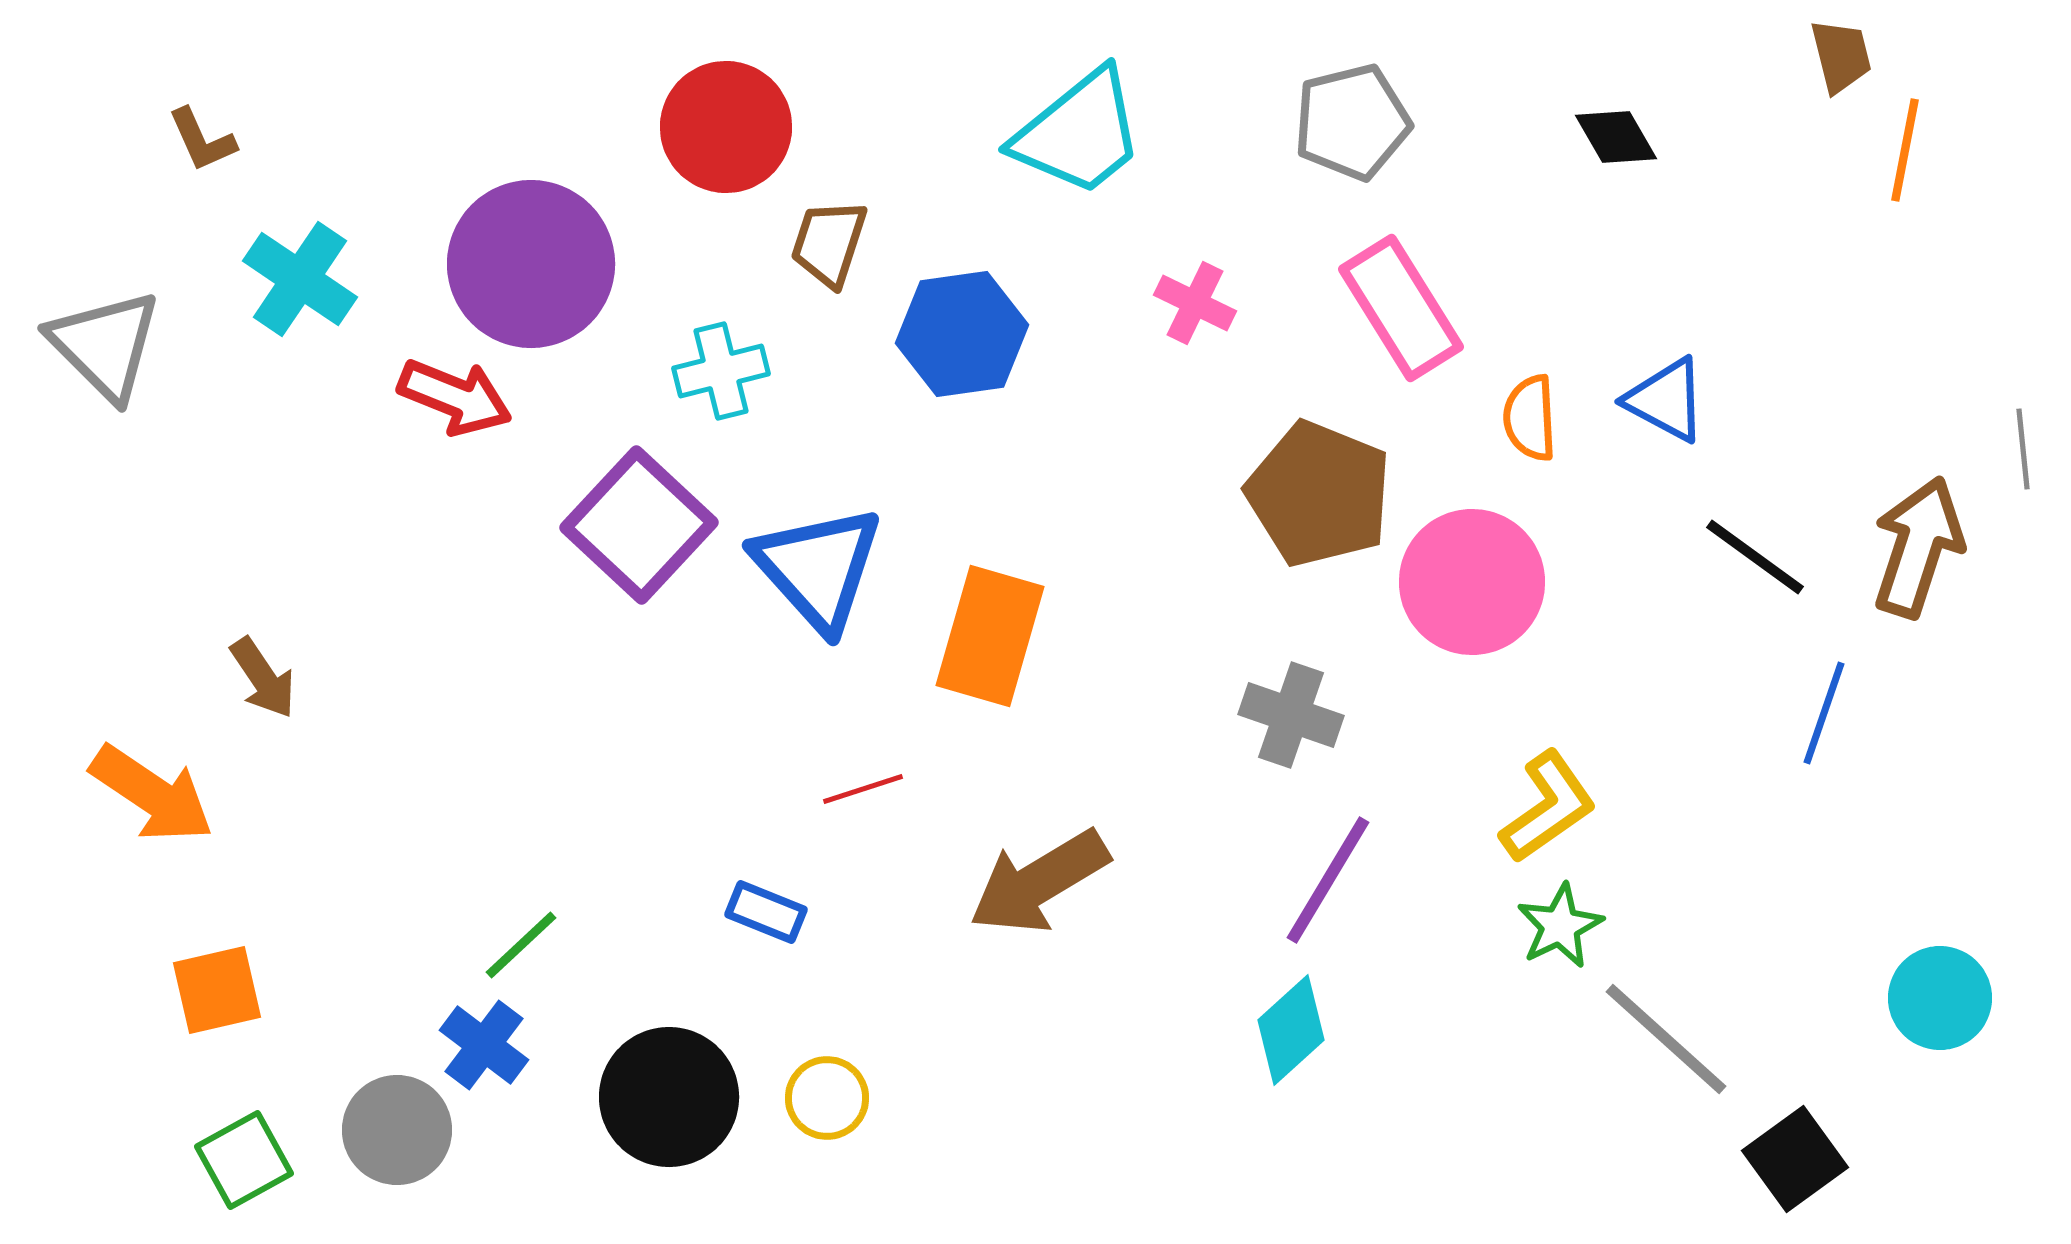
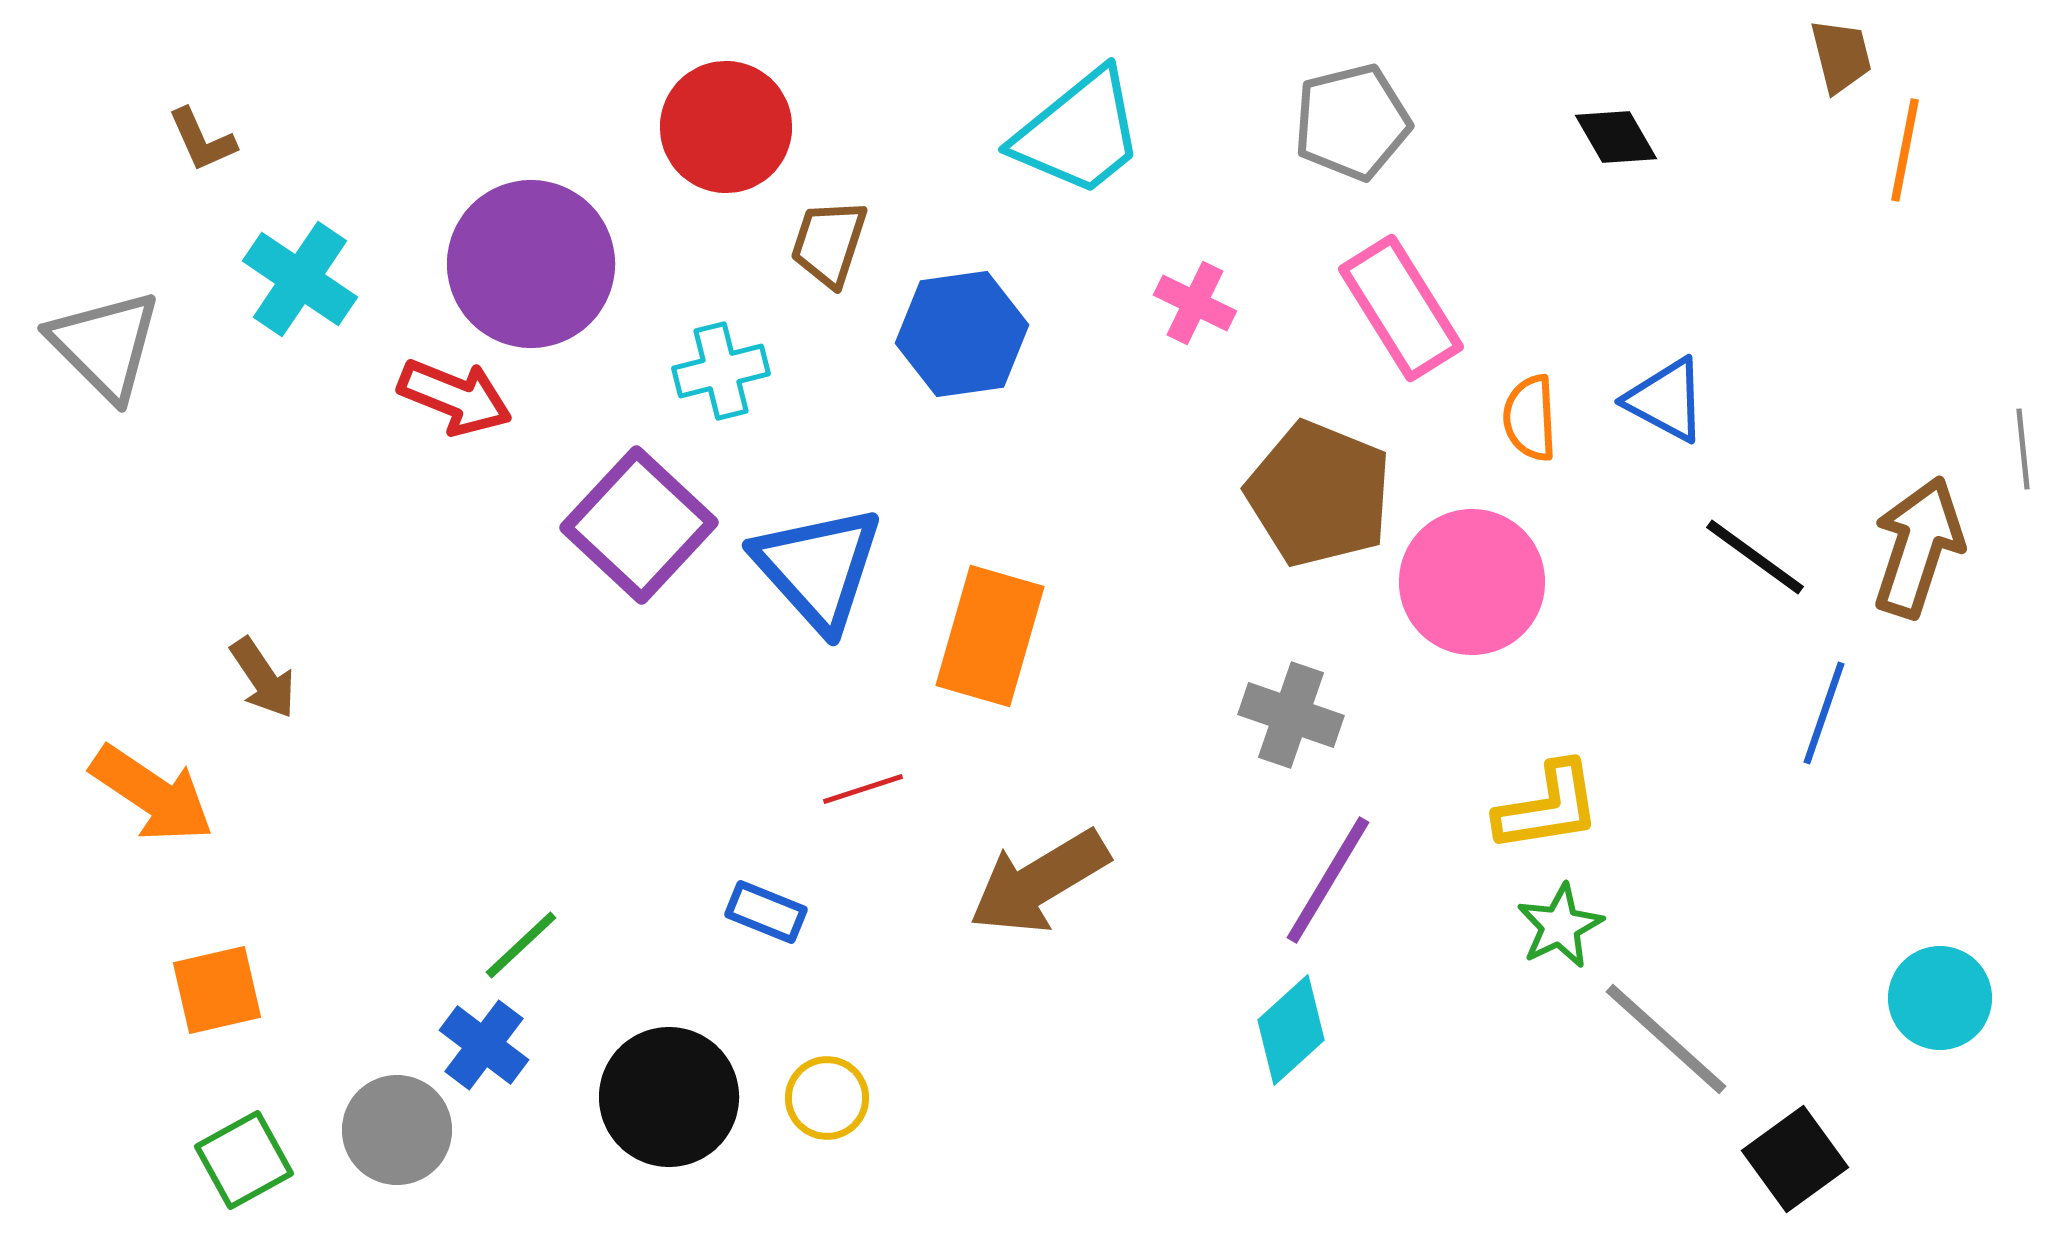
yellow L-shape at (1548, 807): rotated 26 degrees clockwise
